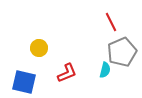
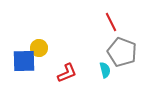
gray pentagon: rotated 28 degrees counterclockwise
cyan semicircle: rotated 28 degrees counterclockwise
blue square: moved 21 px up; rotated 15 degrees counterclockwise
